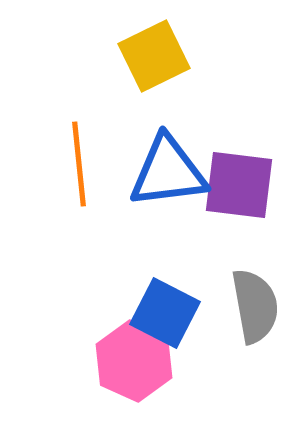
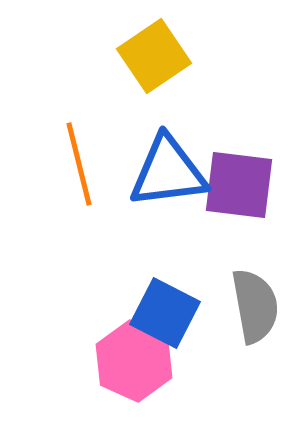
yellow square: rotated 8 degrees counterclockwise
orange line: rotated 8 degrees counterclockwise
